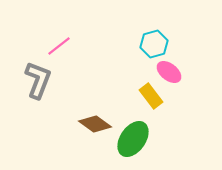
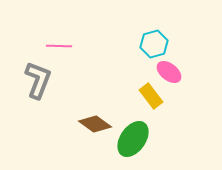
pink line: rotated 40 degrees clockwise
